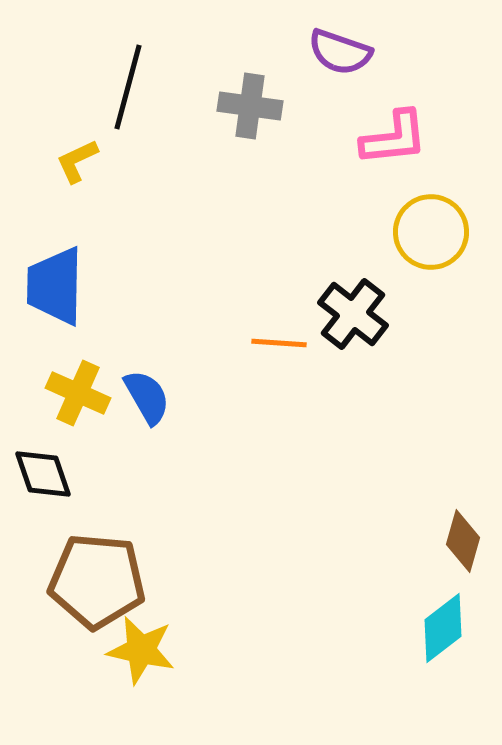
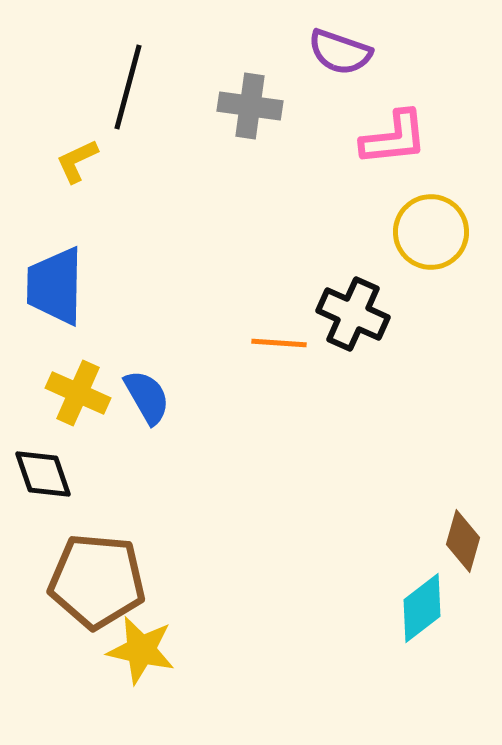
black cross: rotated 14 degrees counterclockwise
cyan diamond: moved 21 px left, 20 px up
